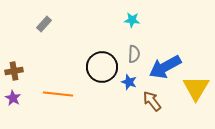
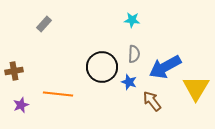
purple star: moved 8 px right, 7 px down; rotated 21 degrees clockwise
